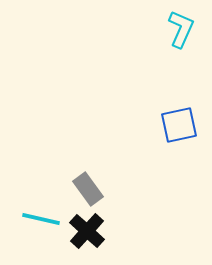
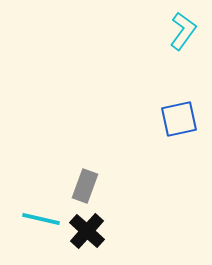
cyan L-shape: moved 2 px right, 2 px down; rotated 12 degrees clockwise
blue square: moved 6 px up
gray rectangle: moved 3 px left, 3 px up; rotated 56 degrees clockwise
